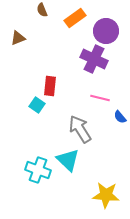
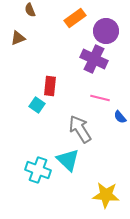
brown semicircle: moved 12 px left
